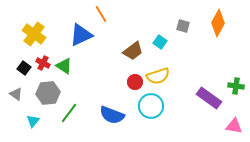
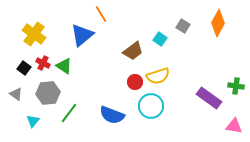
gray square: rotated 16 degrees clockwise
blue triangle: moved 1 px right; rotated 15 degrees counterclockwise
cyan square: moved 3 px up
